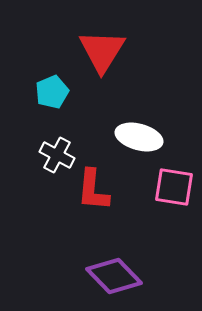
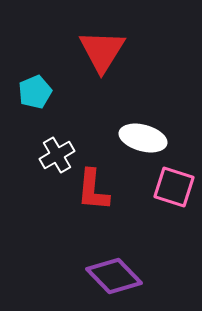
cyan pentagon: moved 17 px left
white ellipse: moved 4 px right, 1 px down
white cross: rotated 32 degrees clockwise
pink square: rotated 9 degrees clockwise
